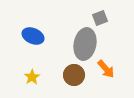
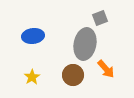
blue ellipse: rotated 30 degrees counterclockwise
brown circle: moved 1 px left
